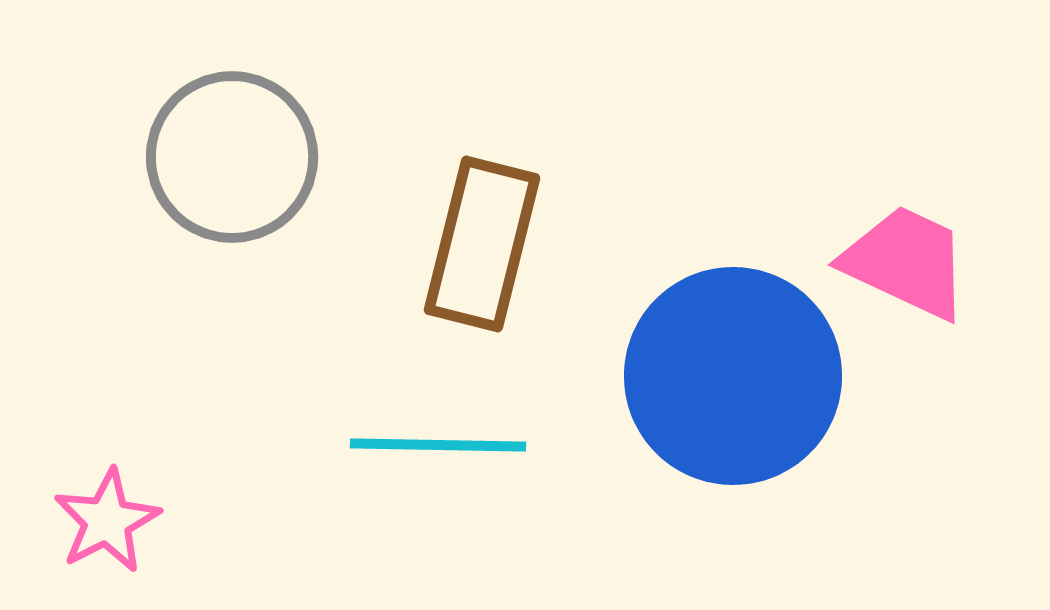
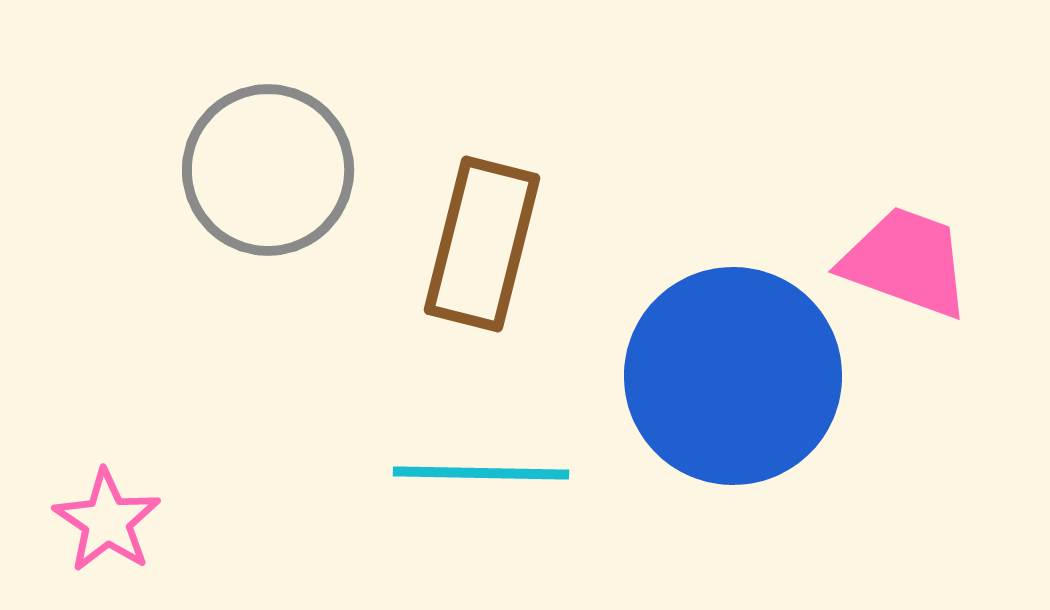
gray circle: moved 36 px right, 13 px down
pink trapezoid: rotated 5 degrees counterclockwise
cyan line: moved 43 px right, 28 px down
pink star: rotated 11 degrees counterclockwise
